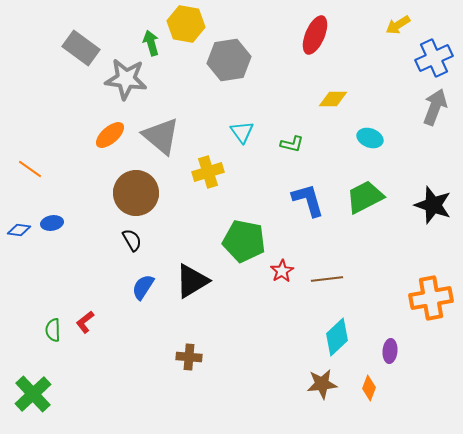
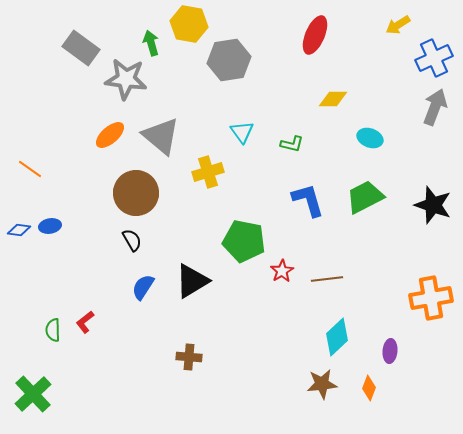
yellow hexagon: moved 3 px right
blue ellipse: moved 2 px left, 3 px down
